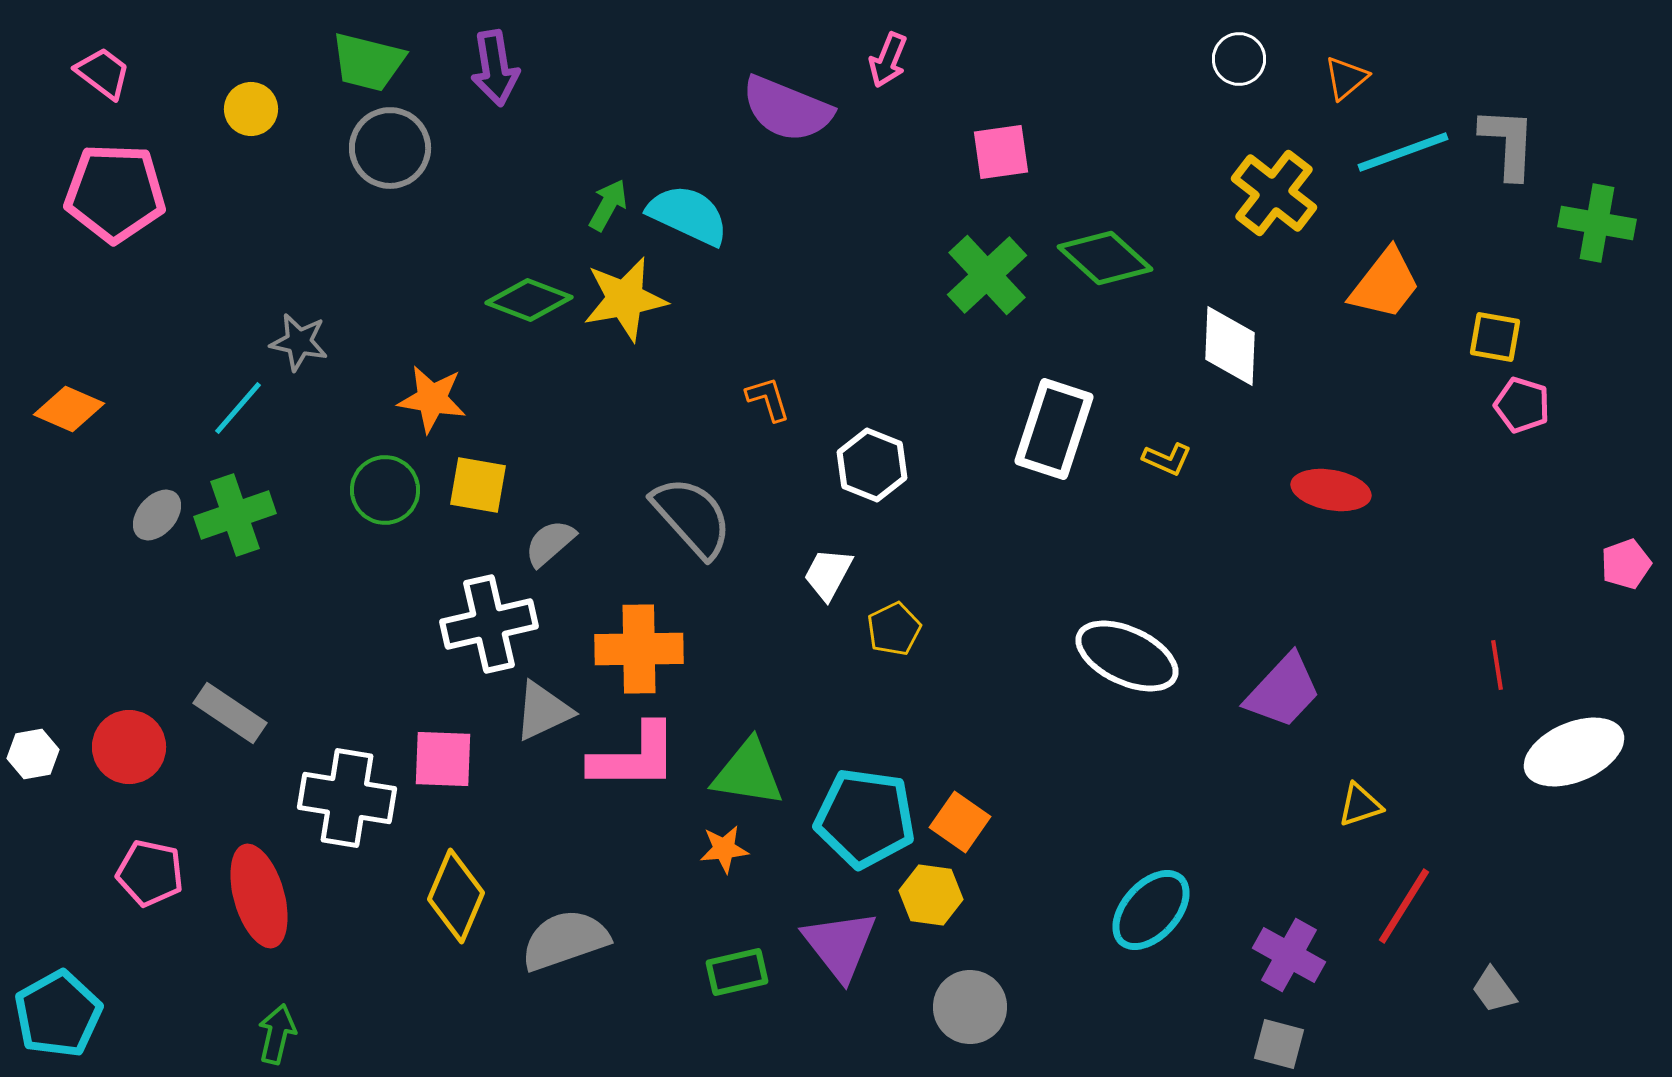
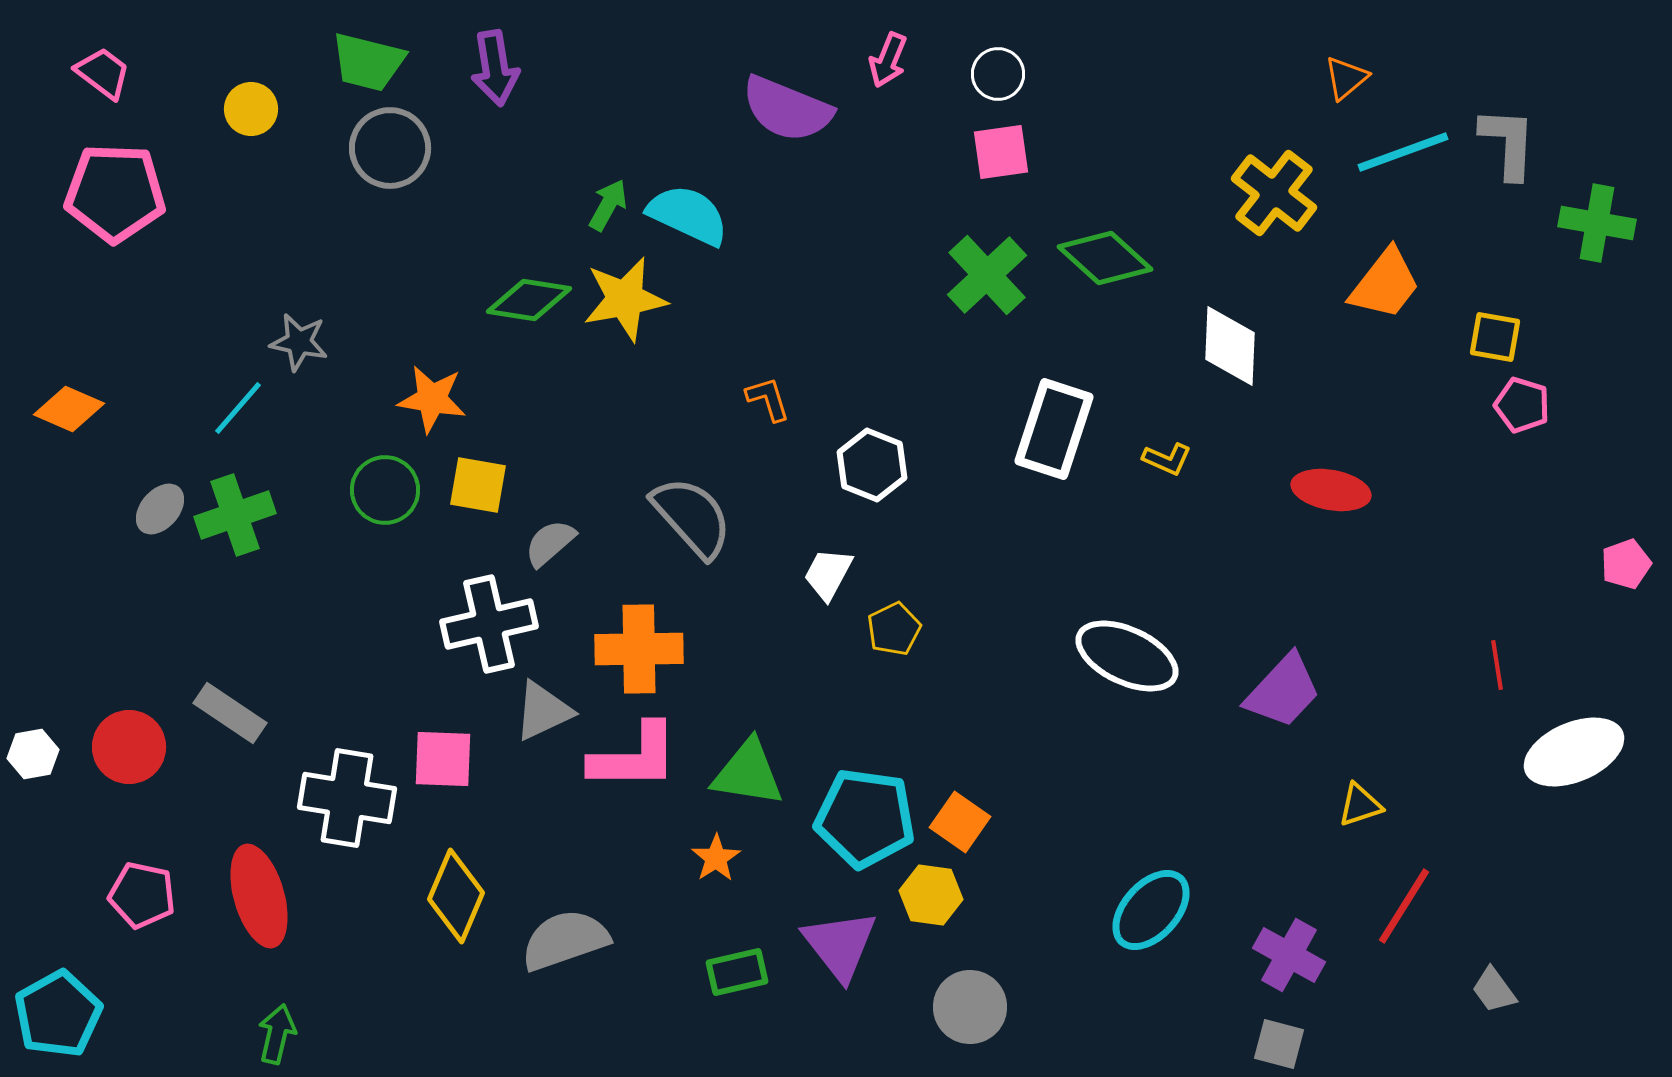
white circle at (1239, 59): moved 241 px left, 15 px down
green diamond at (529, 300): rotated 12 degrees counterclockwise
gray ellipse at (157, 515): moved 3 px right, 6 px up
orange star at (724, 849): moved 8 px left, 9 px down; rotated 27 degrees counterclockwise
pink pentagon at (150, 873): moved 8 px left, 22 px down
